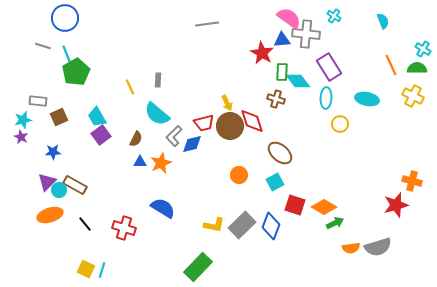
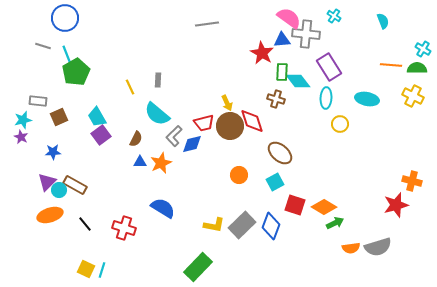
orange line at (391, 65): rotated 60 degrees counterclockwise
